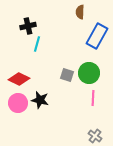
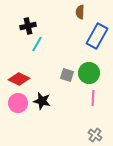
cyan line: rotated 14 degrees clockwise
black star: moved 2 px right, 1 px down
gray cross: moved 1 px up
